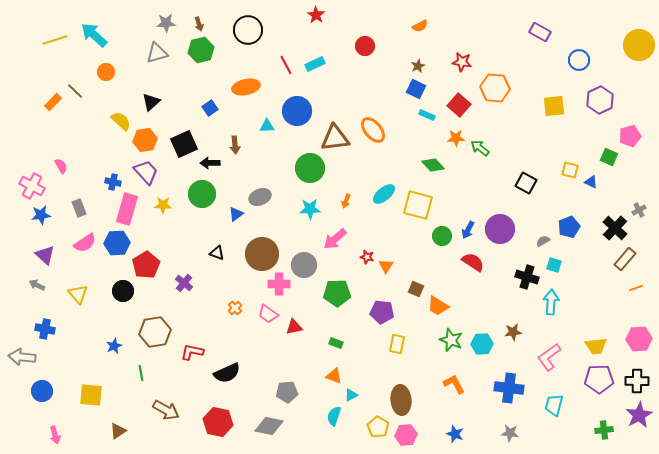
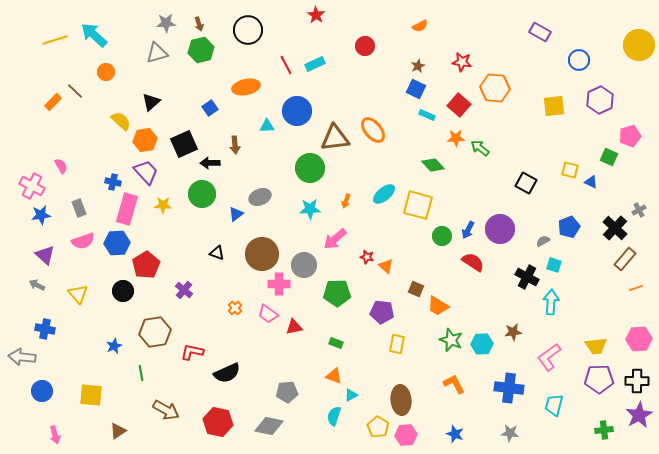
pink semicircle at (85, 243): moved 2 px left, 2 px up; rotated 15 degrees clockwise
orange triangle at (386, 266): rotated 21 degrees counterclockwise
black cross at (527, 277): rotated 10 degrees clockwise
purple cross at (184, 283): moved 7 px down
